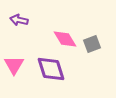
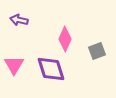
pink diamond: rotated 55 degrees clockwise
gray square: moved 5 px right, 7 px down
